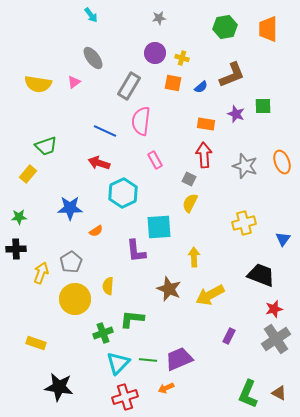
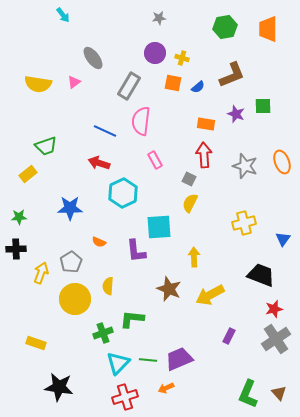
cyan arrow at (91, 15): moved 28 px left
blue semicircle at (201, 87): moved 3 px left
yellow rectangle at (28, 174): rotated 12 degrees clockwise
orange semicircle at (96, 231): moved 3 px right, 11 px down; rotated 56 degrees clockwise
brown triangle at (279, 393): rotated 21 degrees clockwise
